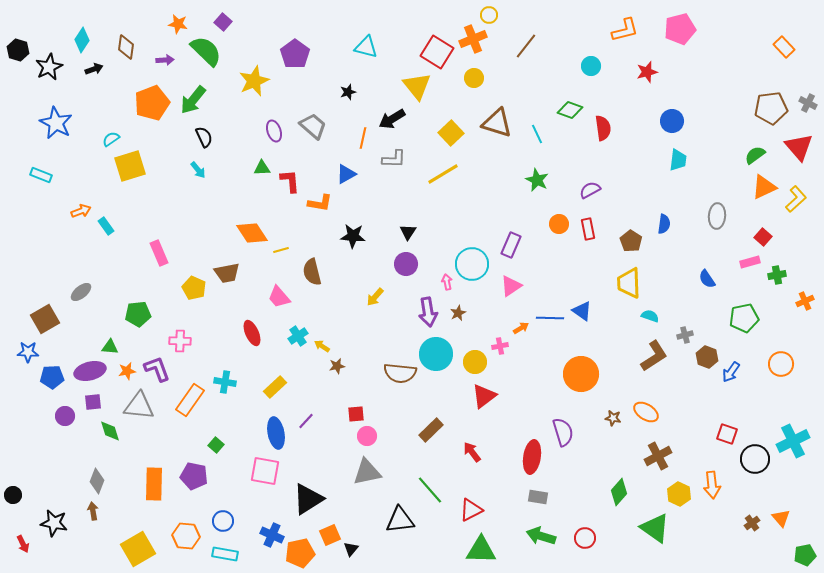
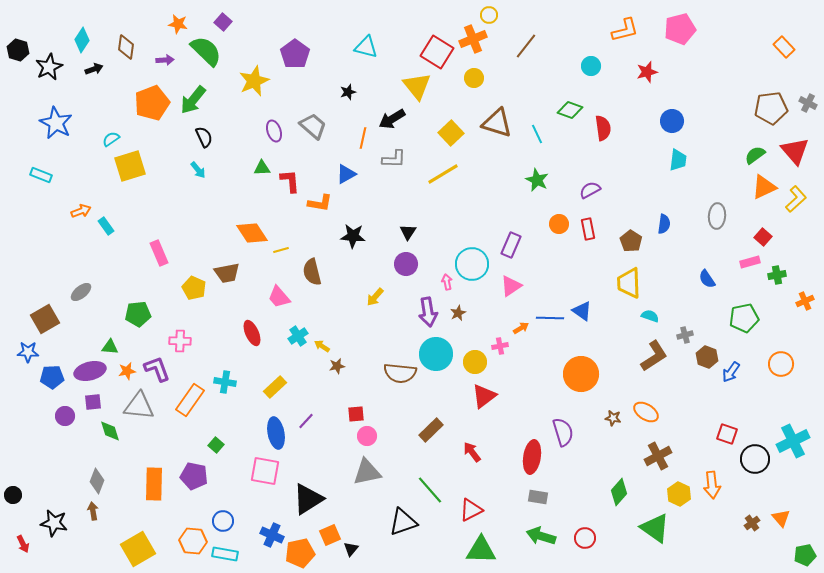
red triangle at (799, 147): moved 4 px left, 4 px down
black triangle at (400, 520): moved 3 px right, 2 px down; rotated 12 degrees counterclockwise
orange hexagon at (186, 536): moved 7 px right, 5 px down
